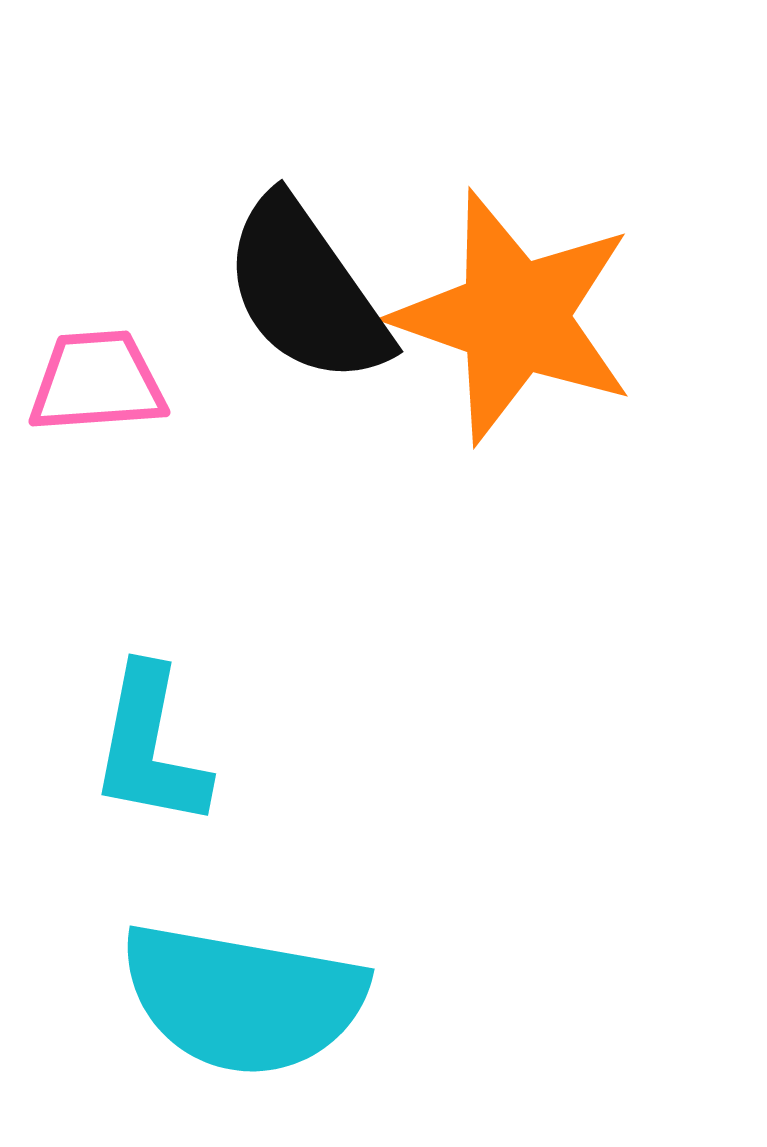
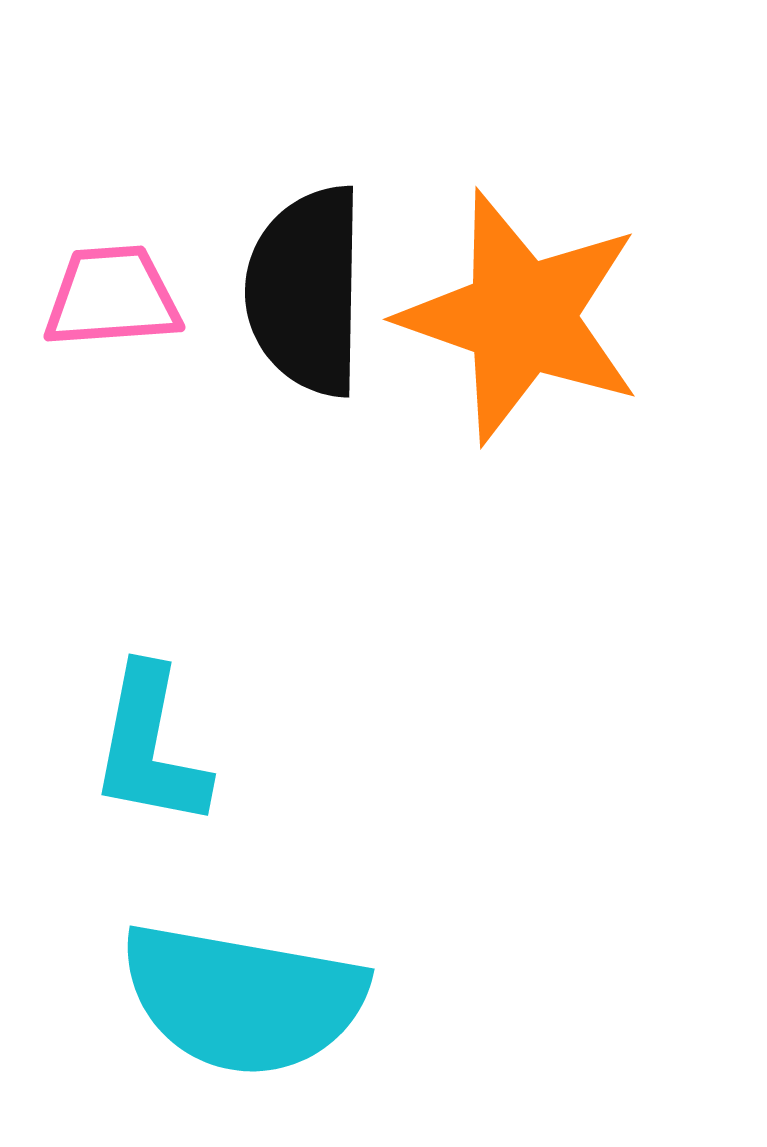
black semicircle: rotated 36 degrees clockwise
orange star: moved 7 px right
pink trapezoid: moved 15 px right, 85 px up
